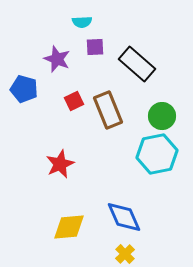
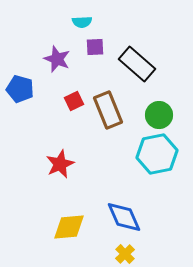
blue pentagon: moved 4 px left
green circle: moved 3 px left, 1 px up
